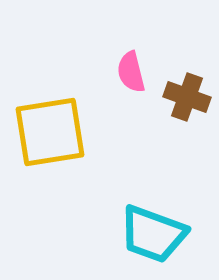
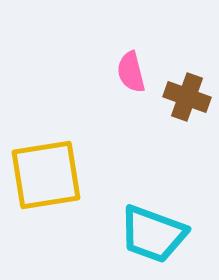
yellow square: moved 4 px left, 43 px down
